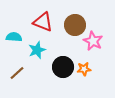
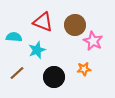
black circle: moved 9 px left, 10 px down
